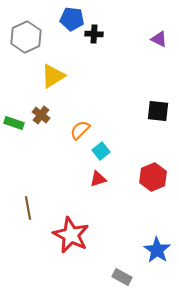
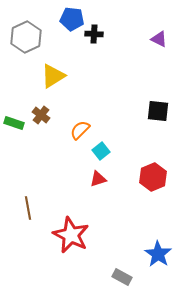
blue star: moved 1 px right, 4 px down
